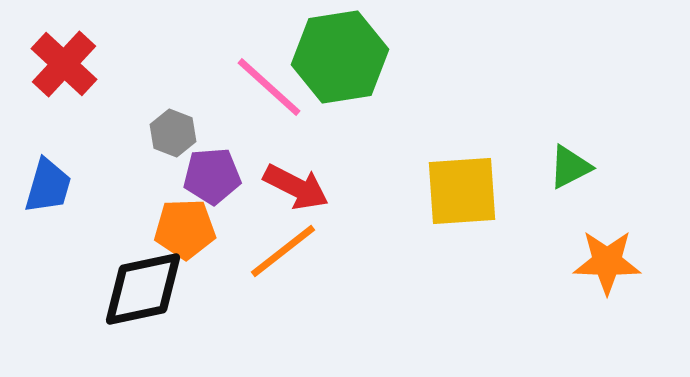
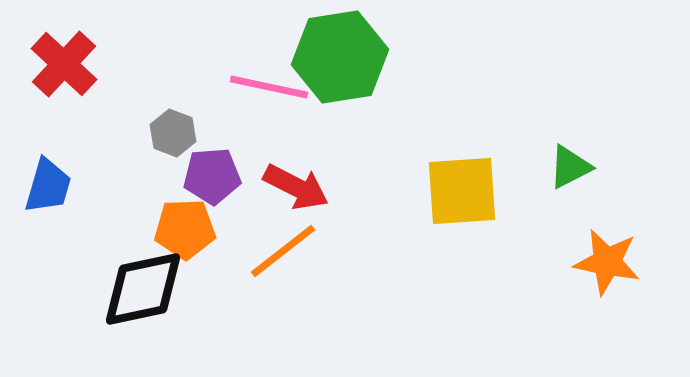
pink line: rotated 30 degrees counterclockwise
orange star: rotated 10 degrees clockwise
